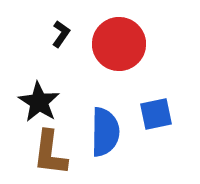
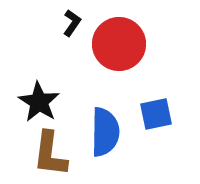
black L-shape: moved 11 px right, 11 px up
brown L-shape: moved 1 px down
